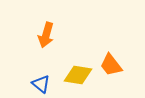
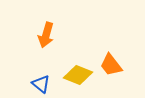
yellow diamond: rotated 12 degrees clockwise
